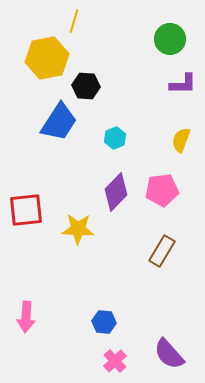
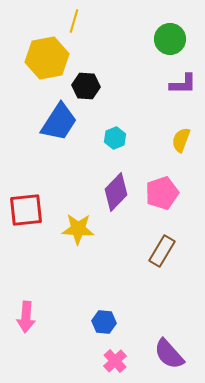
pink pentagon: moved 3 px down; rotated 12 degrees counterclockwise
